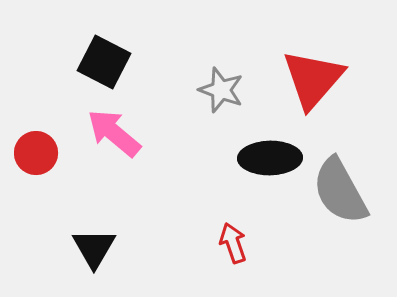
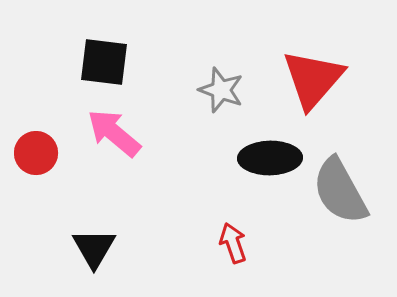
black square: rotated 20 degrees counterclockwise
